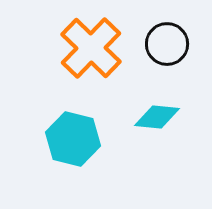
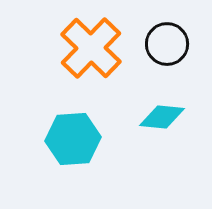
cyan diamond: moved 5 px right
cyan hexagon: rotated 18 degrees counterclockwise
